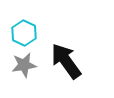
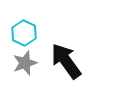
gray star: moved 1 px right, 2 px up; rotated 10 degrees counterclockwise
